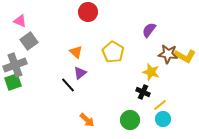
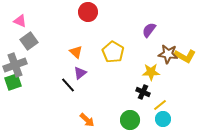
yellow star: rotated 18 degrees counterclockwise
